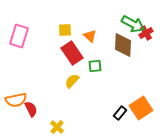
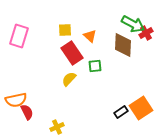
yellow semicircle: moved 3 px left, 2 px up
red semicircle: moved 4 px left, 3 px down
black rectangle: moved 1 px right, 1 px up; rotated 16 degrees clockwise
yellow cross: rotated 24 degrees clockwise
